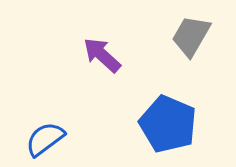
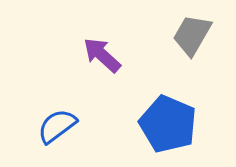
gray trapezoid: moved 1 px right, 1 px up
blue semicircle: moved 12 px right, 13 px up
